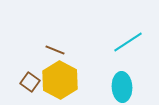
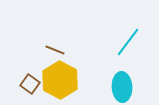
cyan line: rotated 20 degrees counterclockwise
brown square: moved 2 px down
